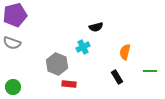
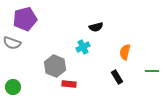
purple pentagon: moved 10 px right, 4 px down
gray hexagon: moved 2 px left, 2 px down
green line: moved 2 px right
